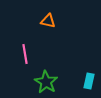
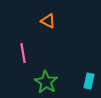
orange triangle: rotated 14 degrees clockwise
pink line: moved 2 px left, 1 px up
